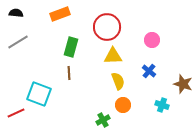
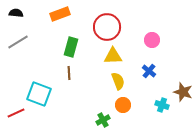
brown star: moved 8 px down
